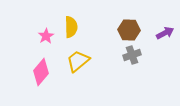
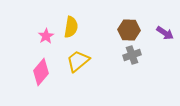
yellow semicircle: rotated 10 degrees clockwise
purple arrow: rotated 60 degrees clockwise
